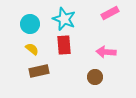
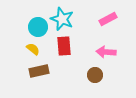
pink rectangle: moved 2 px left, 6 px down
cyan star: moved 2 px left
cyan circle: moved 8 px right, 3 px down
red rectangle: moved 1 px down
yellow semicircle: moved 1 px right
brown circle: moved 2 px up
